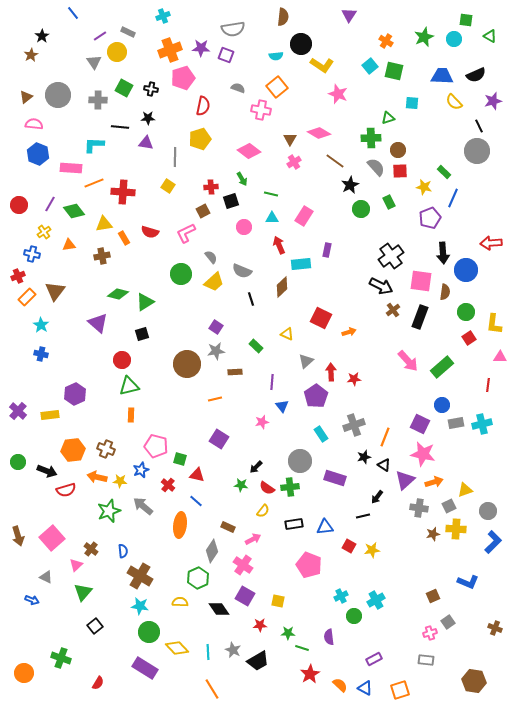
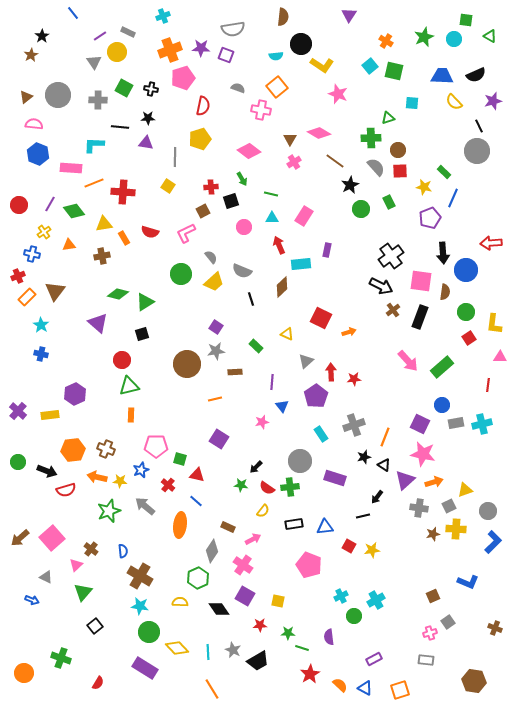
pink pentagon at (156, 446): rotated 15 degrees counterclockwise
gray arrow at (143, 506): moved 2 px right
brown arrow at (18, 536): moved 2 px right, 2 px down; rotated 66 degrees clockwise
